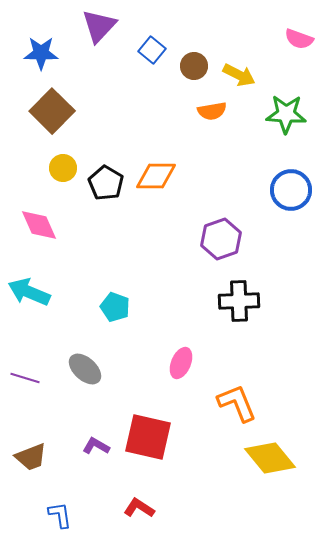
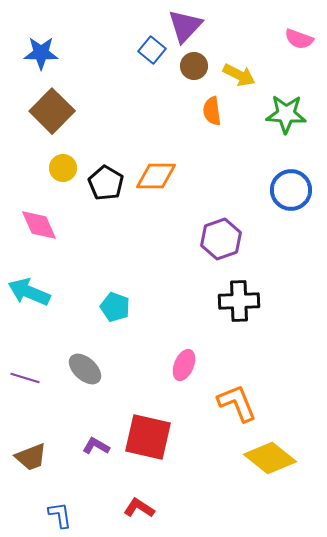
purple triangle: moved 86 px right
orange semicircle: rotated 92 degrees clockwise
pink ellipse: moved 3 px right, 2 px down
yellow diamond: rotated 12 degrees counterclockwise
